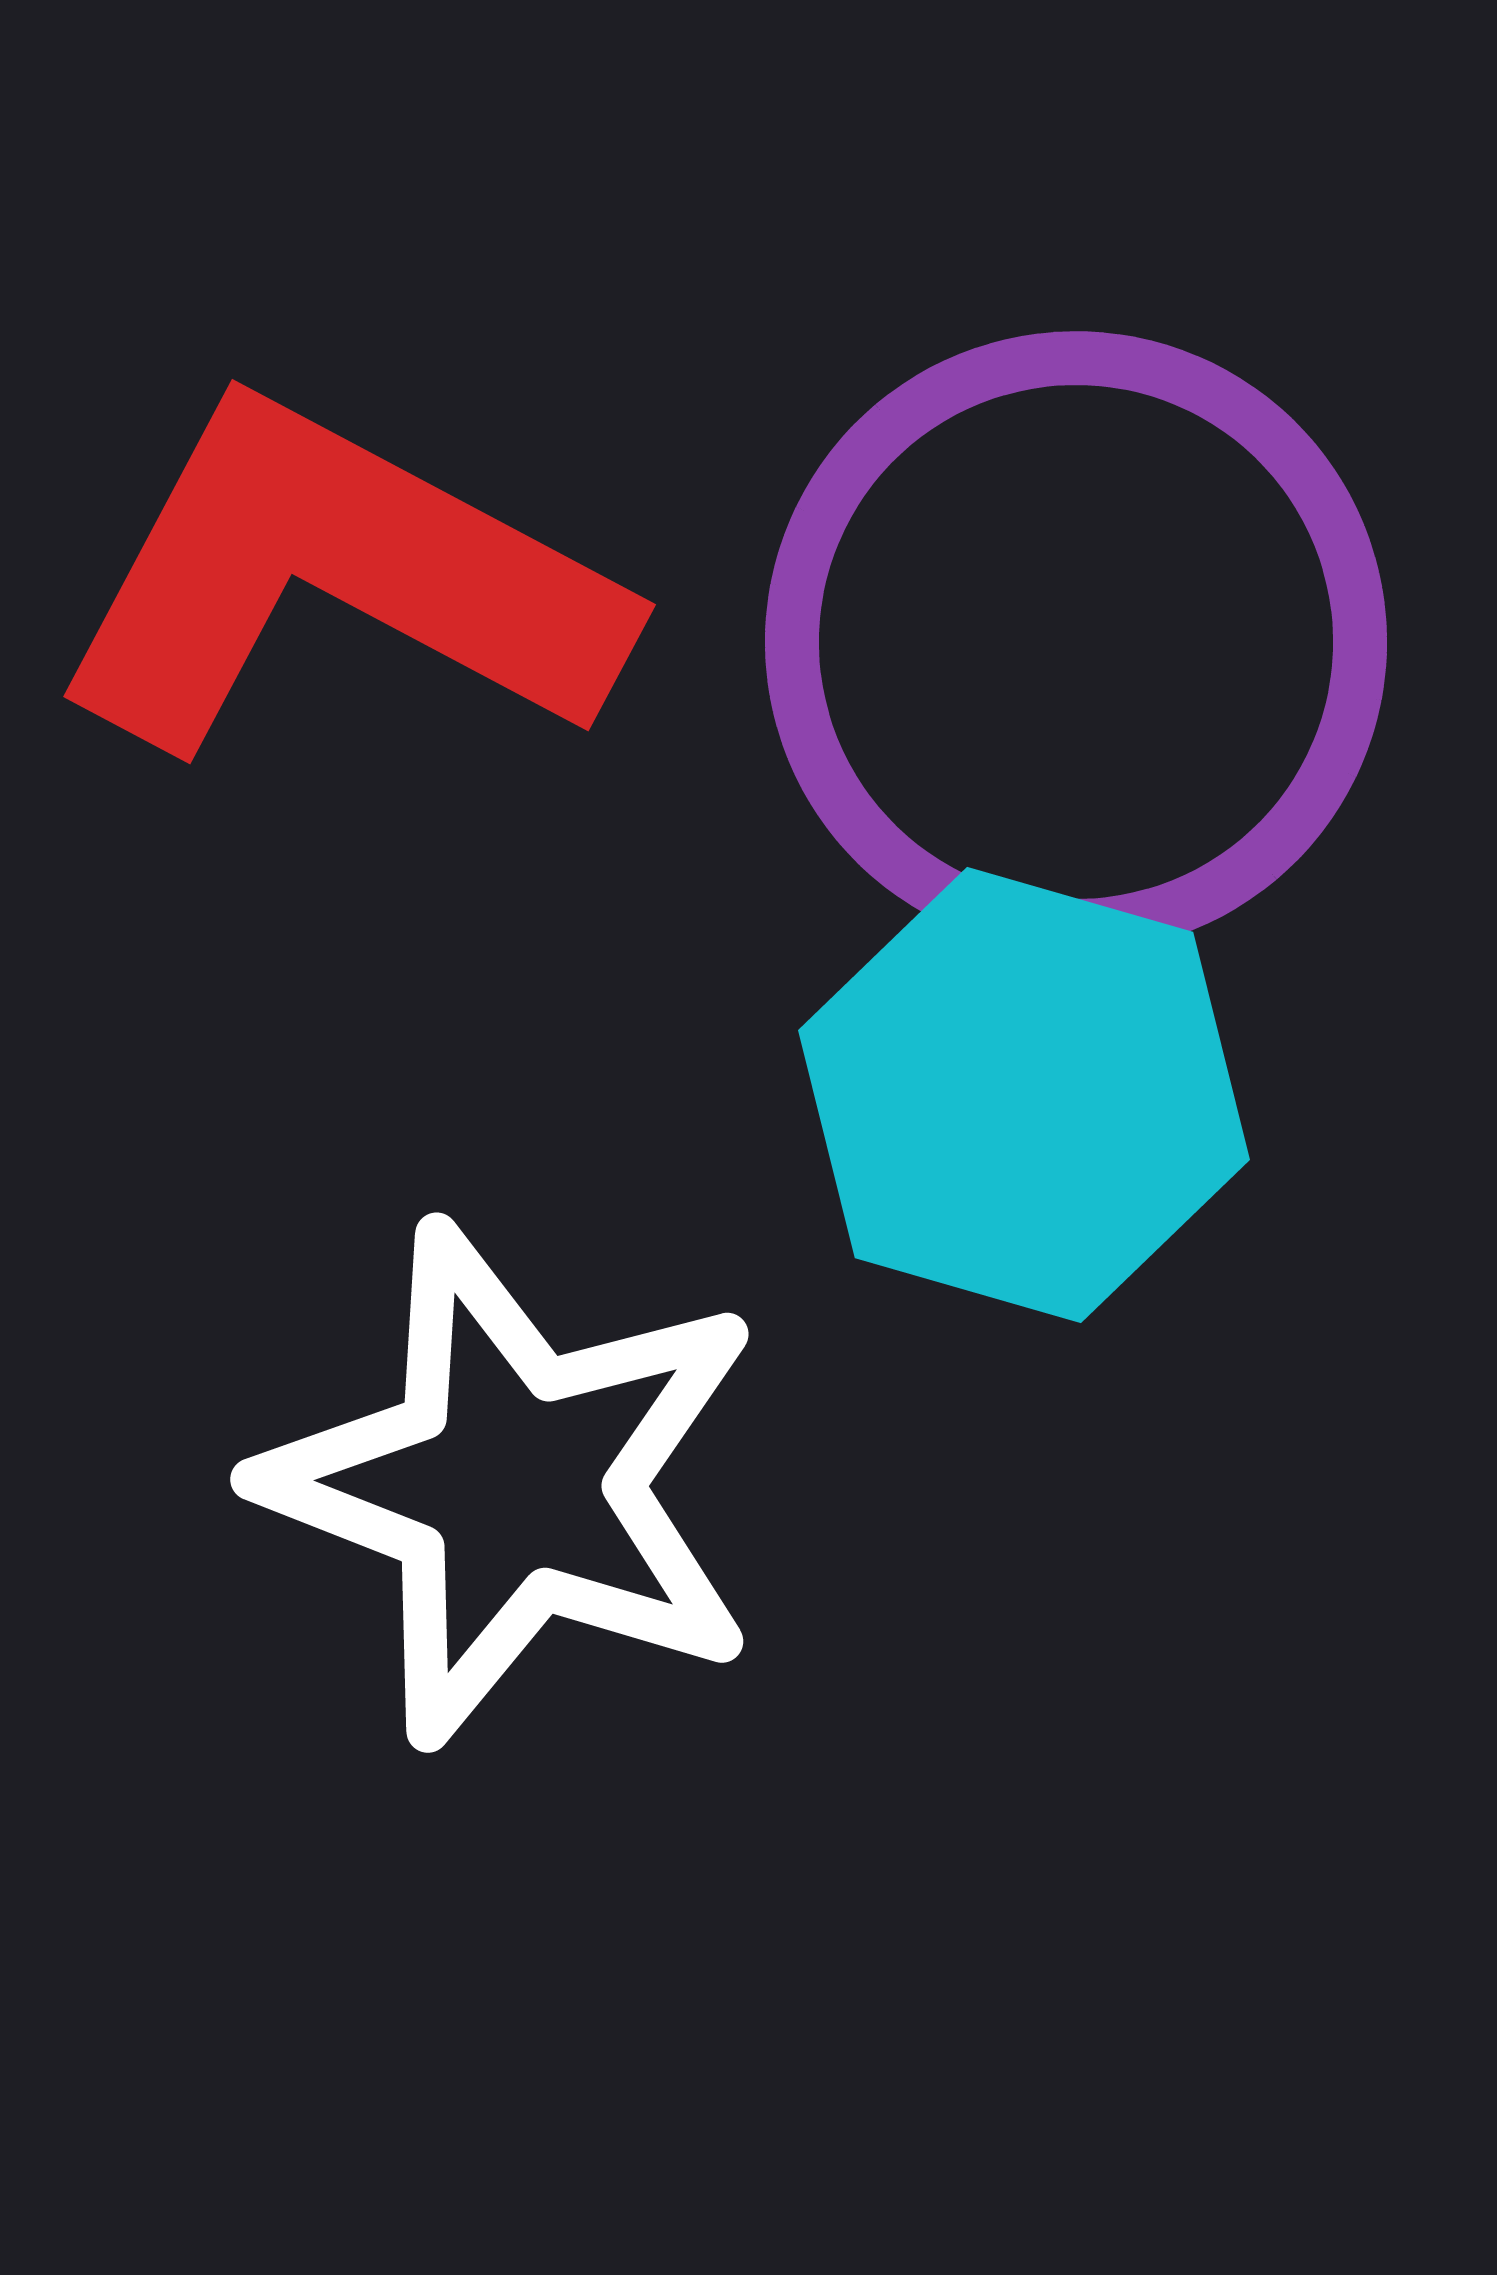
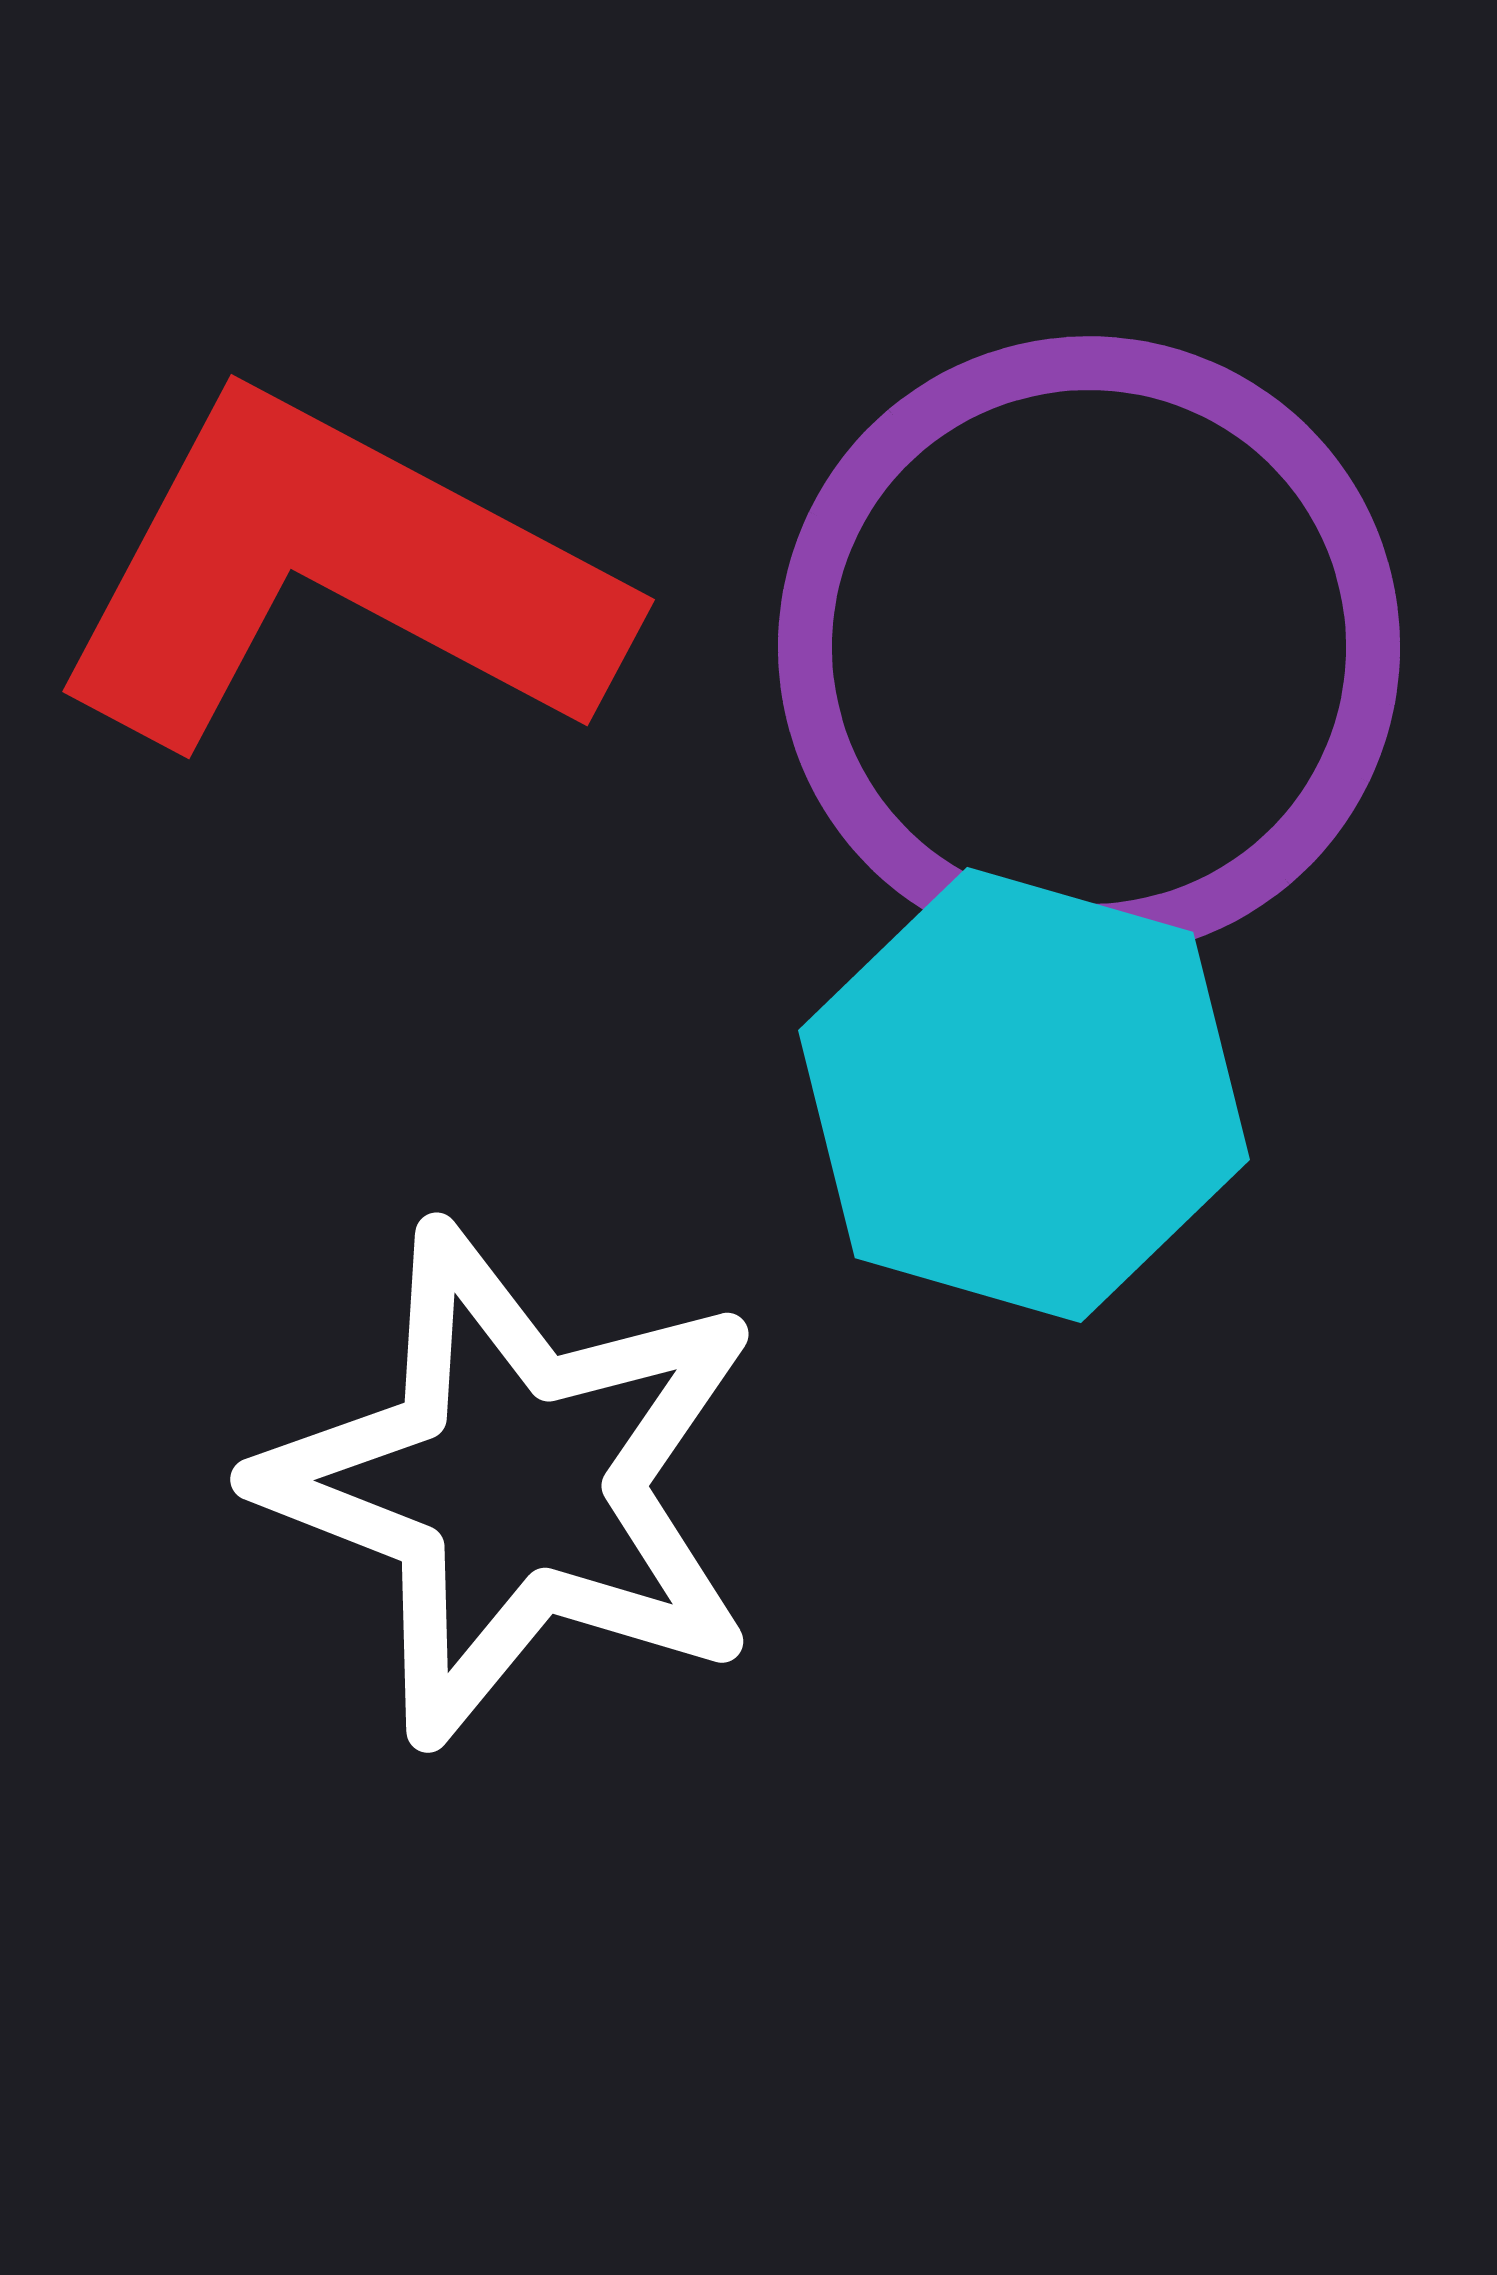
red L-shape: moved 1 px left, 5 px up
purple circle: moved 13 px right, 5 px down
